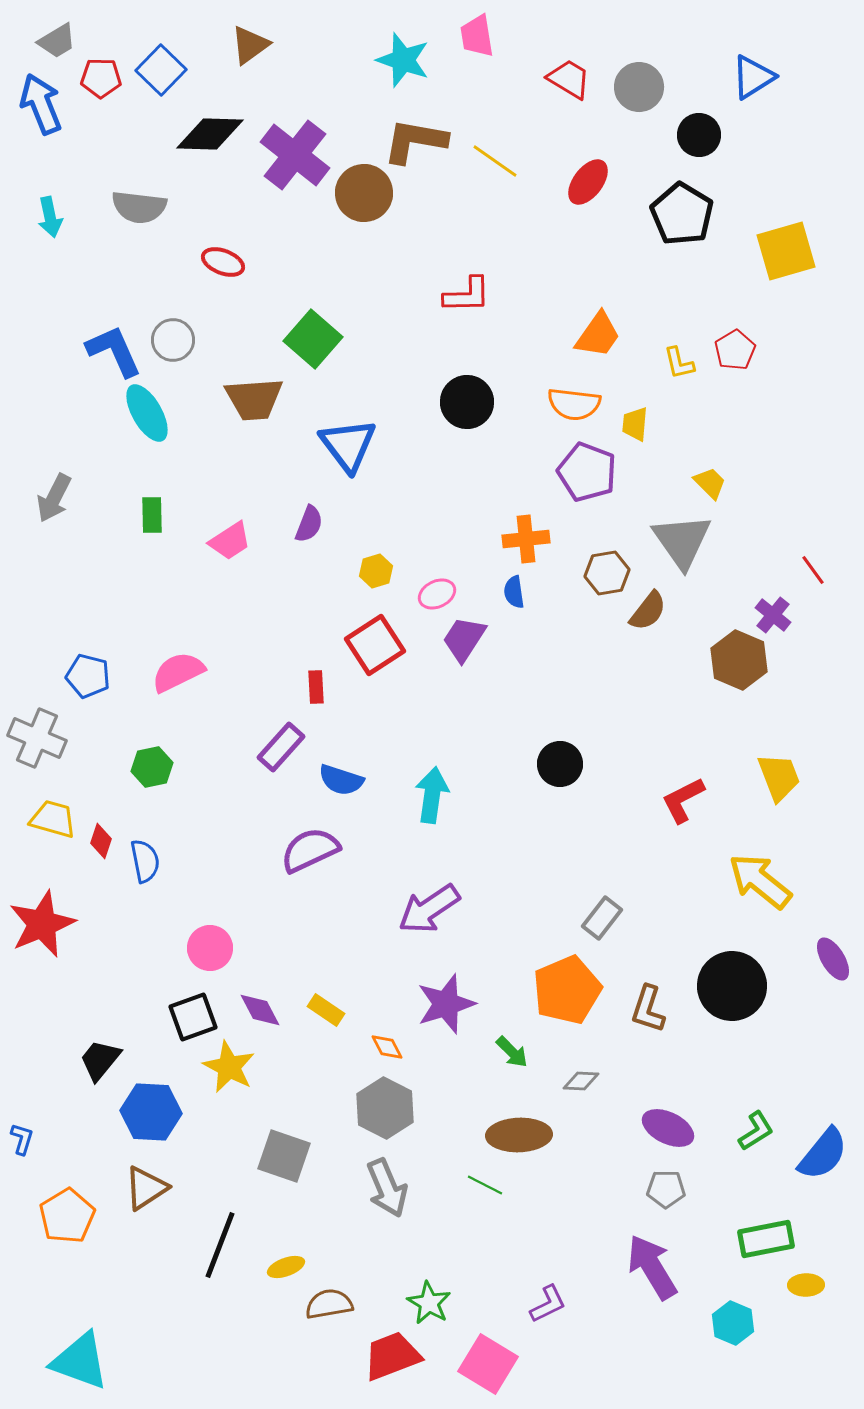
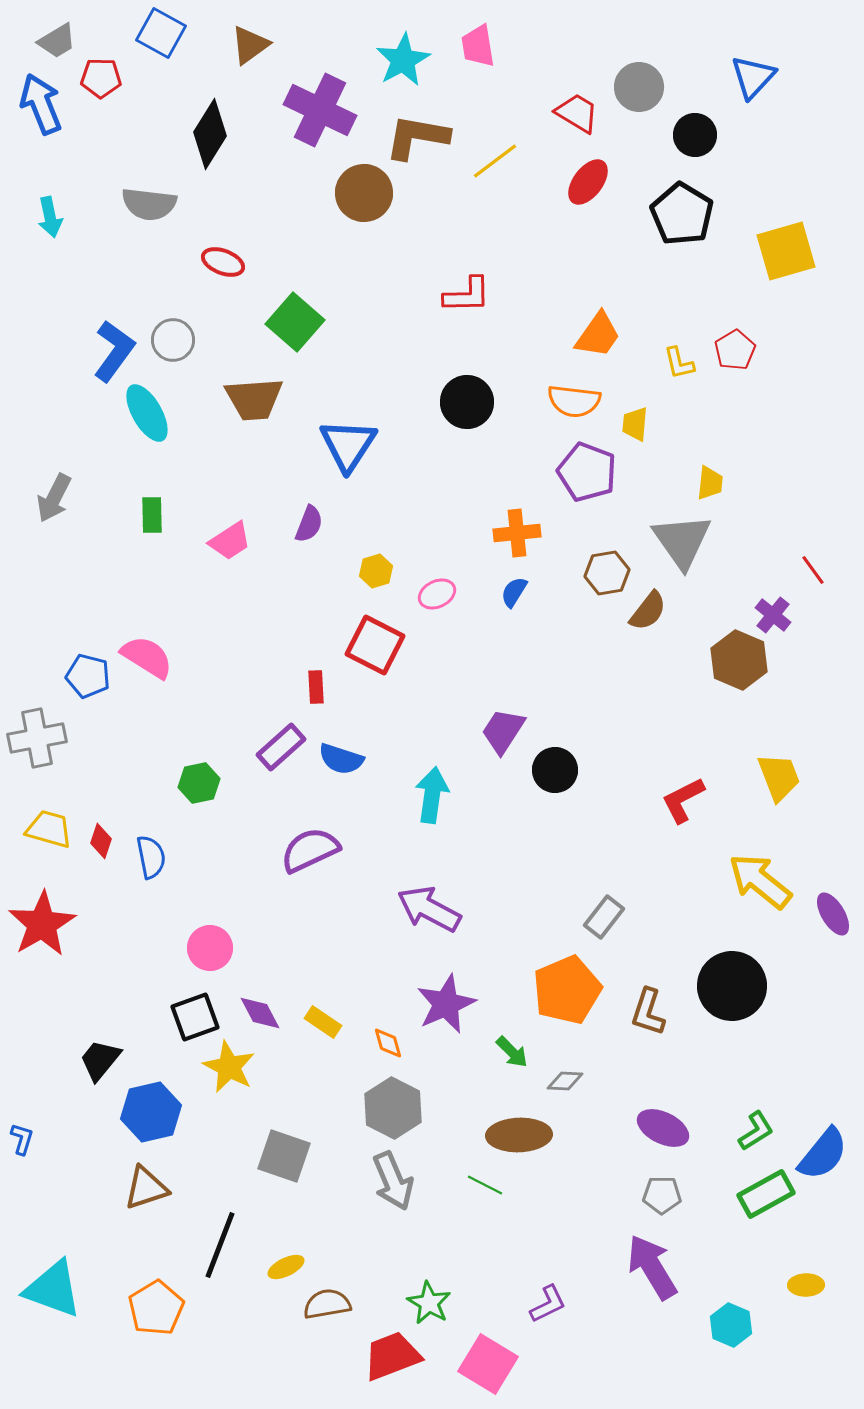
pink trapezoid at (477, 36): moved 1 px right, 10 px down
cyan star at (403, 60): rotated 24 degrees clockwise
blue square at (161, 70): moved 37 px up; rotated 15 degrees counterclockwise
blue triangle at (753, 77): rotated 15 degrees counterclockwise
red trapezoid at (569, 79): moved 8 px right, 34 px down
black diamond at (210, 134): rotated 60 degrees counterclockwise
black circle at (699, 135): moved 4 px left
brown L-shape at (415, 141): moved 2 px right, 4 px up
purple cross at (295, 155): moved 25 px right, 45 px up; rotated 12 degrees counterclockwise
yellow line at (495, 161): rotated 72 degrees counterclockwise
gray semicircle at (139, 207): moved 10 px right, 3 px up
green square at (313, 339): moved 18 px left, 17 px up
blue L-shape at (114, 351): rotated 60 degrees clockwise
orange semicircle at (574, 404): moved 3 px up
blue triangle at (348, 445): rotated 10 degrees clockwise
yellow trapezoid at (710, 483): rotated 51 degrees clockwise
orange cross at (526, 539): moved 9 px left, 6 px up
blue semicircle at (514, 592): rotated 40 degrees clockwise
purple trapezoid at (464, 639): moved 39 px right, 92 px down
red square at (375, 645): rotated 30 degrees counterclockwise
pink semicircle at (178, 672): moved 31 px left, 15 px up; rotated 58 degrees clockwise
gray cross at (37, 738): rotated 34 degrees counterclockwise
purple rectangle at (281, 747): rotated 6 degrees clockwise
black circle at (560, 764): moved 5 px left, 6 px down
green hexagon at (152, 767): moved 47 px right, 16 px down
blue semicircle at (341, 780): moved 21 px up
yellow trapezoid at (53, 819): moved 4 px left, 10 px down
blue semicircle at (145, 861): moved 6 px right, 4 px up
purple arrow at (429, 909): rotated 62 degrees clockwise
gray rectangle at (602, 918): moved 2 px right, 1 px up
red star at (42, 924): rotated 8 degrees counterclockwise
purple ellipse at (833, 959): moved 45 px up
purple star at (446, 1004): rotated 6 degrees counterclockwise
brown L-shape at (648, 1009): moved 3 px down
purple diamond at (260, 1010): moved 3 px down
yellow rectangle at (326, 1010): moved 3 px left, 12 px down
black square at (193, 1017): moved 2 px right
orange diamond at (387, 1047): moved 1 px right, 4 px up; rotated 12 degrees clockwise
gray diamond at (581, 1081): moved 16 px left
gray hexagon at (385, 1108): moved 8 px right
blue hexagon at (151, 1112): rotated 16 degrees counterclockwise
purple ellipse at (668, 1128): moved 5 px left
brown triangle at (146, 1188): rotated 15 degrees clockwise
gray arrow at (387, 1188): moved 6 px right, 7 px up
gray pentagon at (666, 1189): moved 4 px left, 6 px down
orange pentagon at (67, 1216): moved 89 px right, 92 px down
green rectangle at (766, 1239): moved 45 px up; rotated 18 degrees counterclockwise
yellow ellipse at (286, 1267): rotated 6 degrees counterclockwise
brown semicircle at (329, 1304): moved 2 px left
cyan hexagon at (733, 1323): moved 2 px left, 2 px down
cyan triangle at (80, 1361): moved 27 px left, 72 px up
